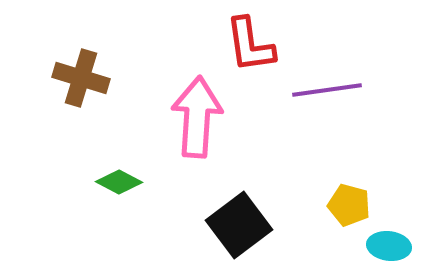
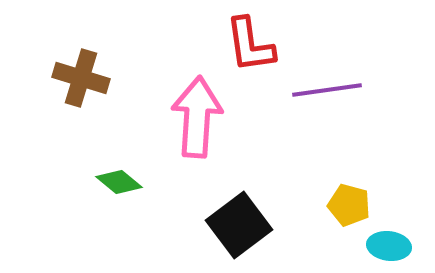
green diamond: rotated 12 degrees clockwise
